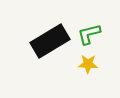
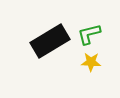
yellow star: moved 3 px right, 2 px up
